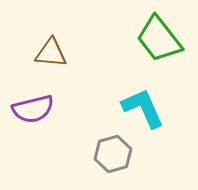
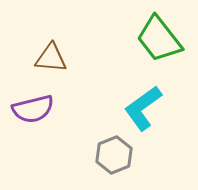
brown triangle: moved 5 px down
cyan L-shape: rotated 102 degrees counterclockwise
gray hexagon: moved 1 px right, 1 px down; rotated 6 degrees counterclockwise
